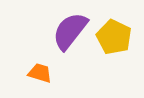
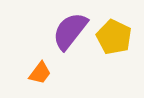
orange trapezoid: rotated 110 degrees clockwise
